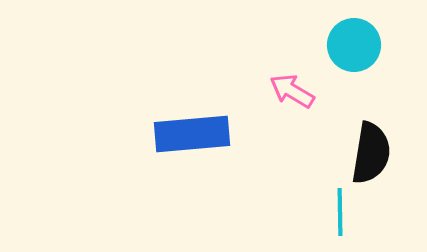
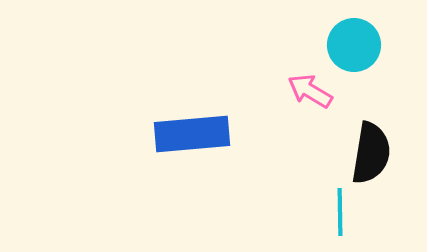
pink arrow: moved 18 px right
